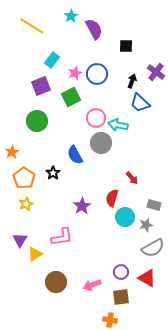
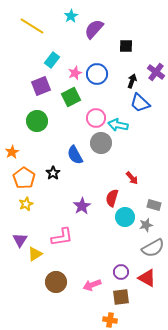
purple semicircle: rotated 110 degrees counterclockwise
